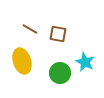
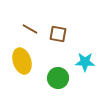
cyan star: rotated 24 degrees counterclockwise
green circle: moved 2 px left, 5 px down
